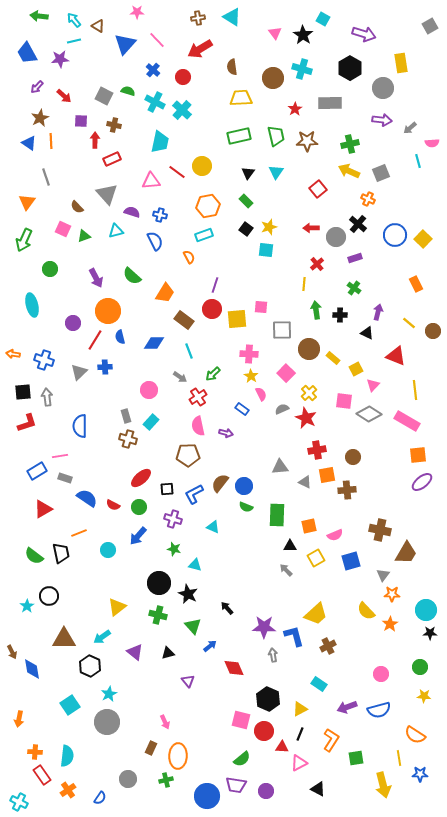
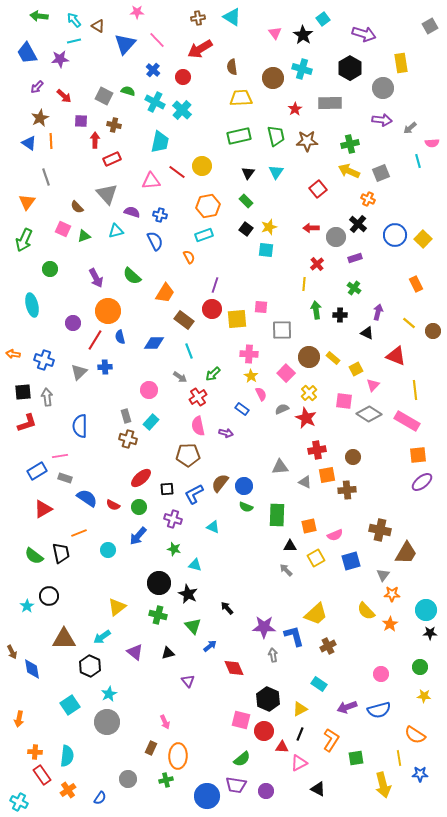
cyan square at (323, 19): rotated 24 degrees clockwise
brown circle at (309, 349): moved 8 px down
